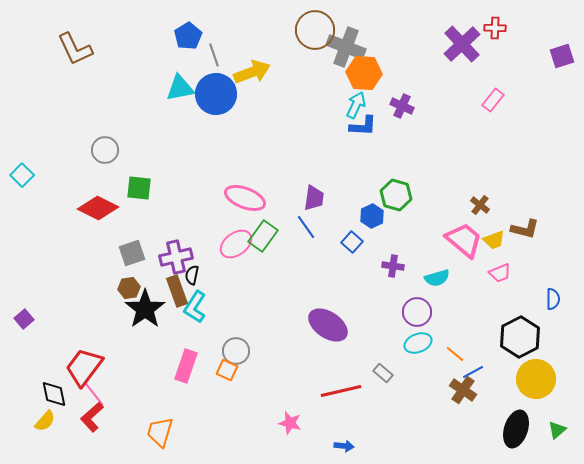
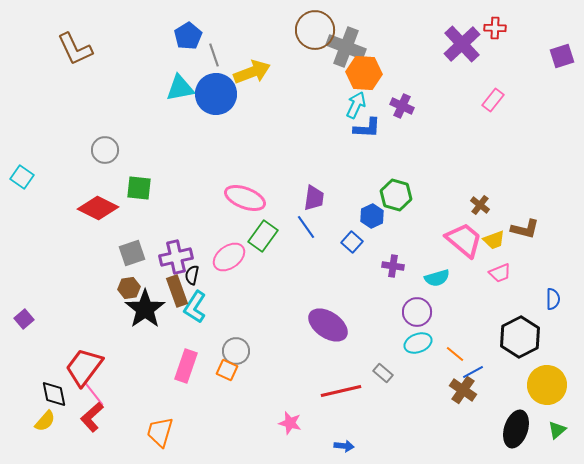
blue L-shape at (363, 126): moved 4 px right, 2 px down
cyan square at (22, 175): moved 2 px down; rotated 10 degrees counterclockwise
pink ellipse at (236, 244): moved 7 px left, 13 px down
yellow circle at (536, 379): moved 11 px right, 6 px down
